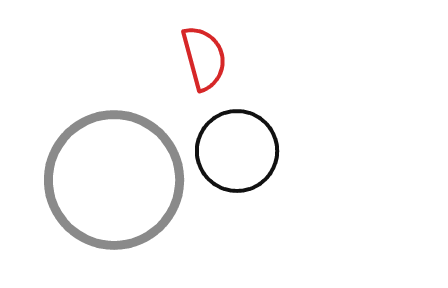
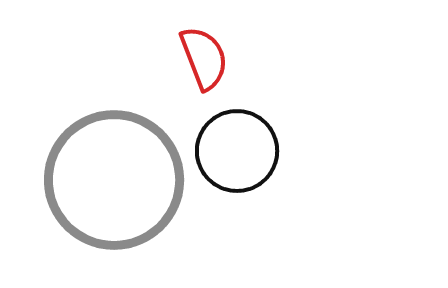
red semicircle: rotated 6 degrees counterclockwise
